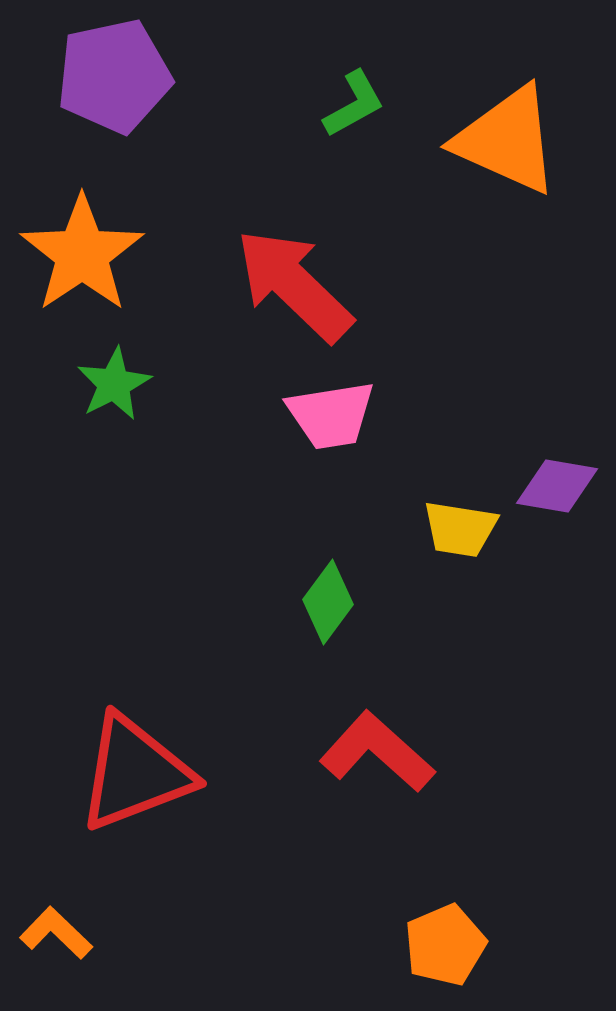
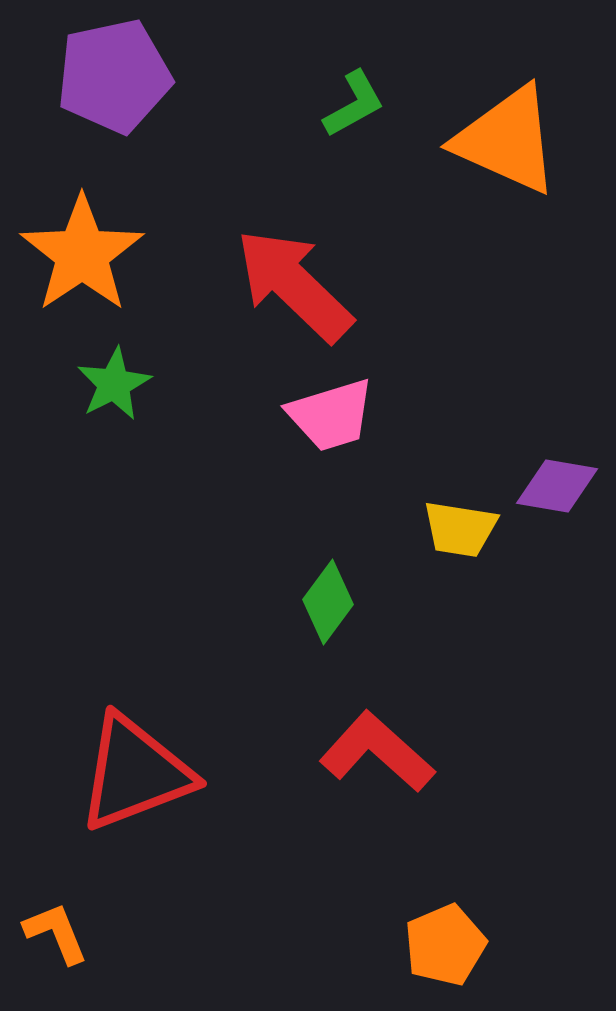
pink trapezoid: rotated 8 degrees counterclockwise
orange L-shape: rotated 24 degrees clockwise
